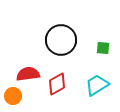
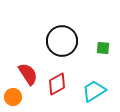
black circle: moved 1 px right, 1 px down
red semicircle: rotated 65 degrees clockwise
cyan trapezoid: moved 3 px left, 6 px down
orange circle: moved 1 px down
